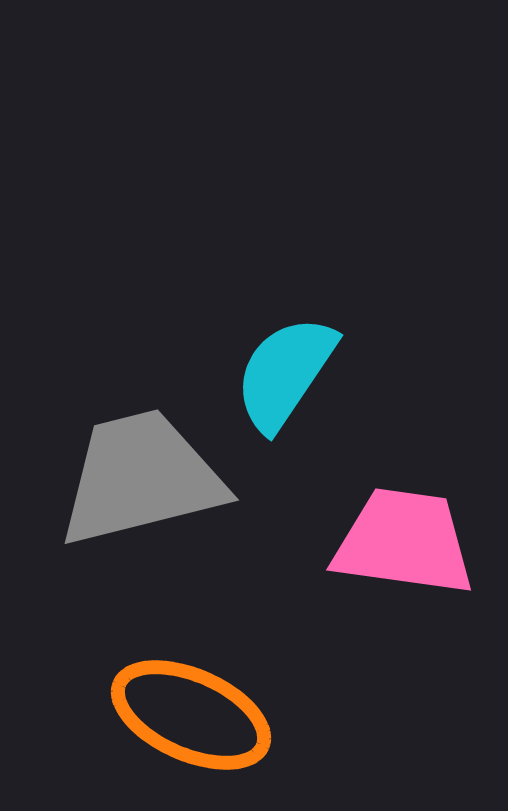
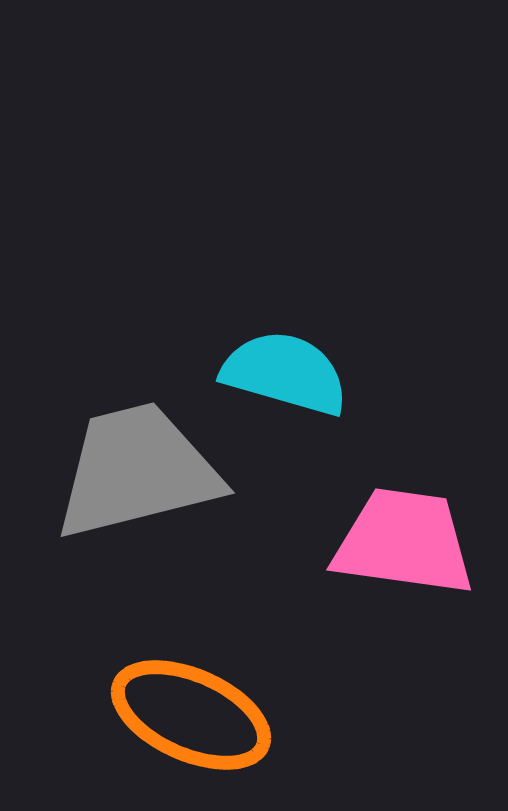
cyan semicircle: rotated 72 degrees clockwise
gray trapezoid: moved 4 px left, 7 px up
